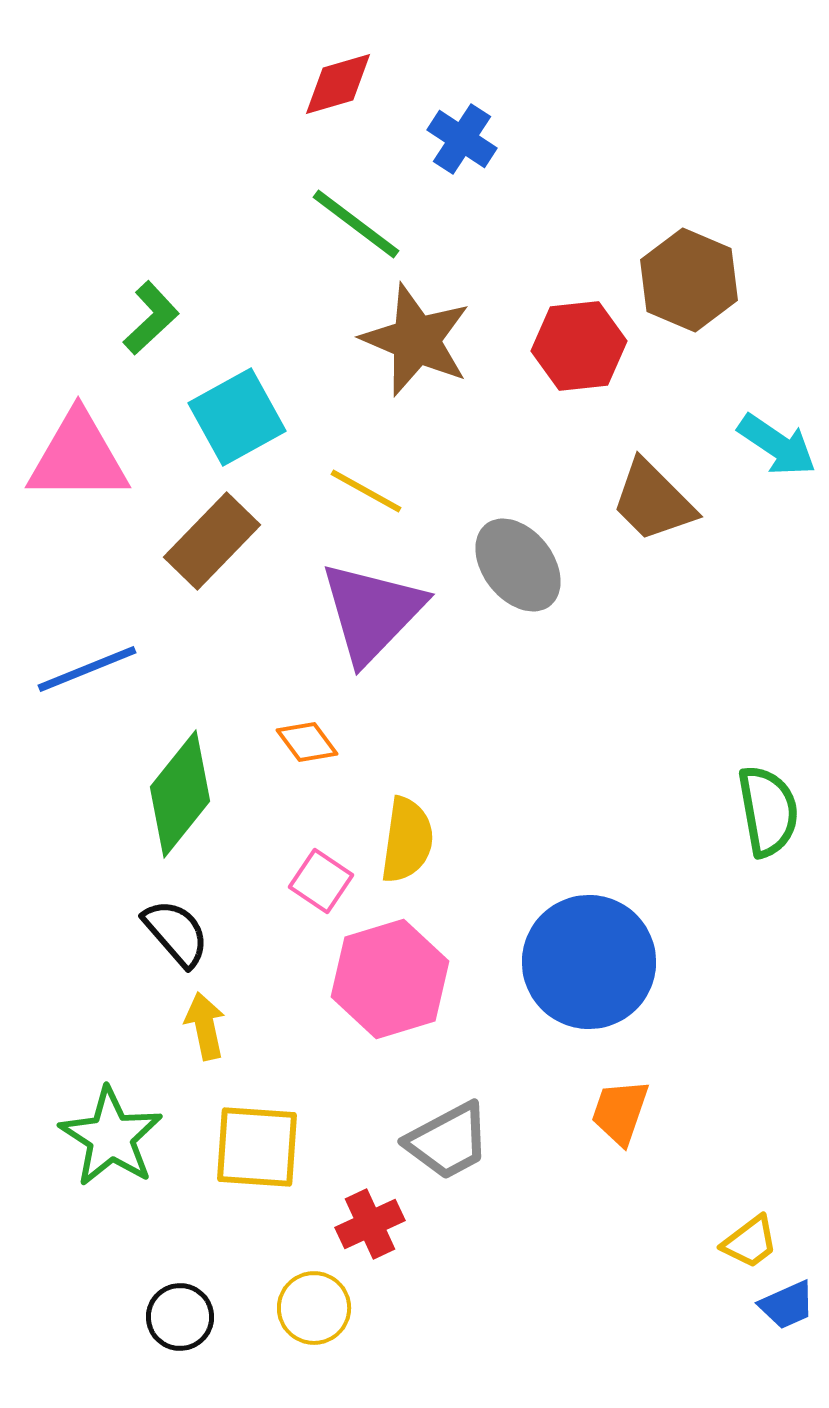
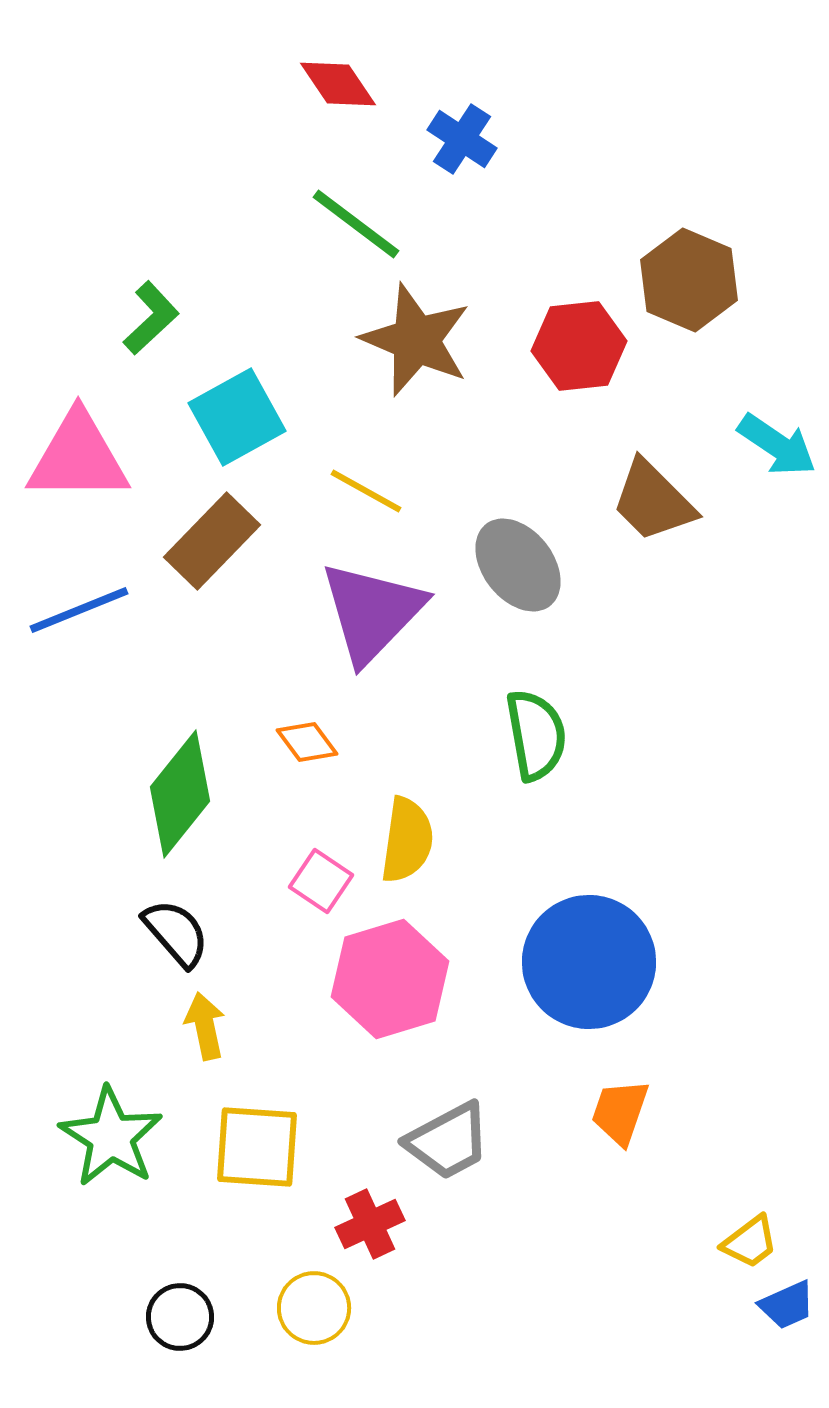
red diamond: rotated 72 degrees clockwise
blue line: moved 8 px left, 59 px up
green semicircle: moved 232 px left, 76 px up
